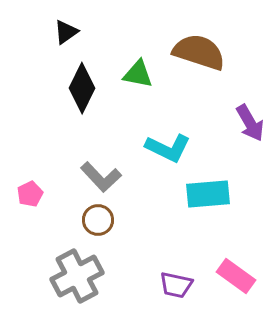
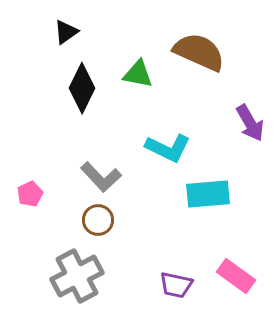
brown semicircle: rotated 6 degrees clockwise
